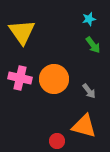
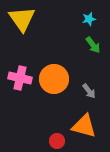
yellow triangle: moved 13 px up
